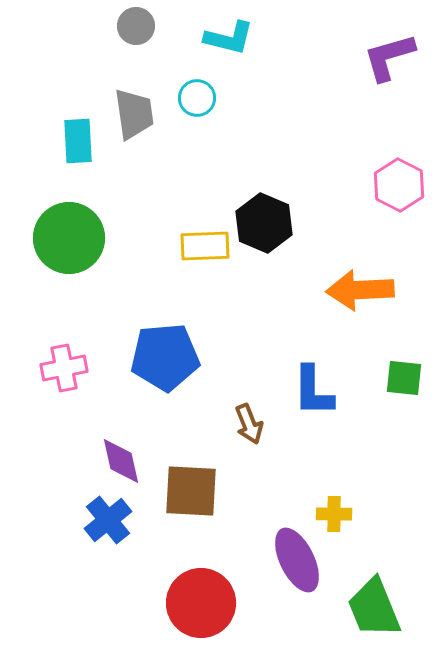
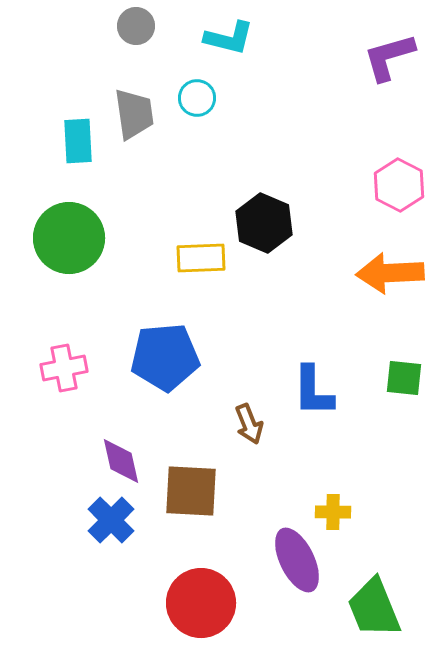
yellow rectangle: moved 4 px left, 12 px down
orange arrow: moved 30 px right, 17 px up
yellow cross: moved 1 px left, 2 px up
blue cross: moved 3 px right; rotated 6 degrees counterclockwise
